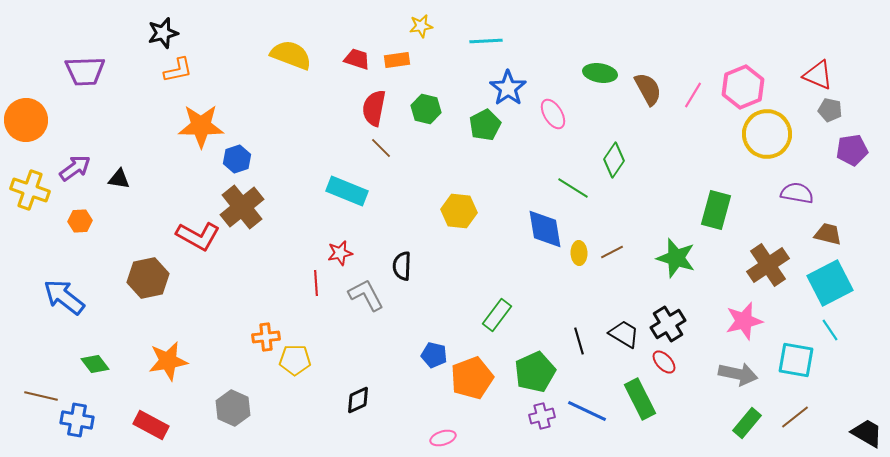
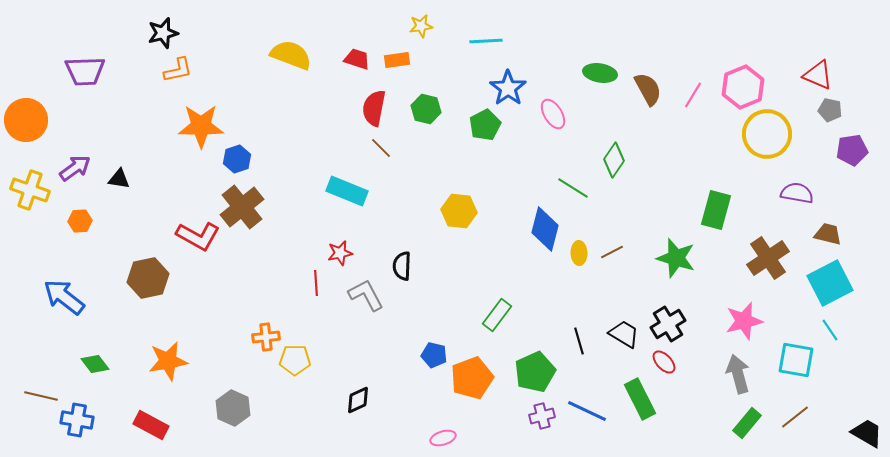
blue diamond at (545, 229): rotated 24 degrees clockwise
brown cross at (768, 265): moved 7 px up
gray arrow at (738, 374): rotated 117 degrees counterclockwise
